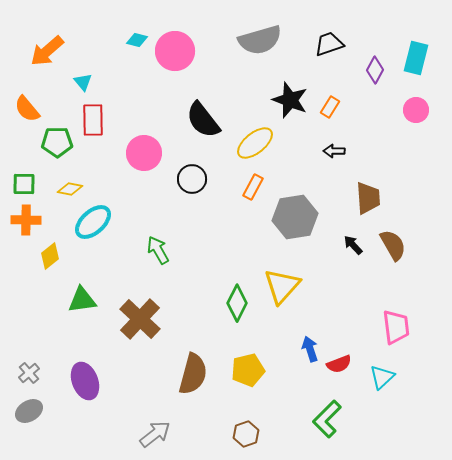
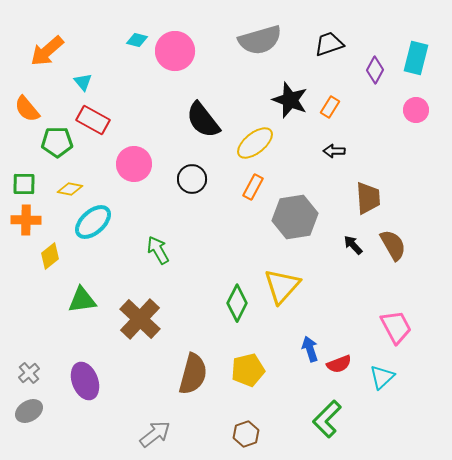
red rectangle at (93, 120): rotated 60 degrees counterclockwise
pink circle at (144, 153): moved 10 px left, 11 px down
pink trapezoid at (396, 327): rotated 21 degrees counterclockwise
